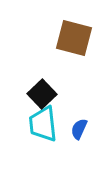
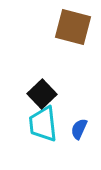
brown square: moved 1 px left, 11 px up
